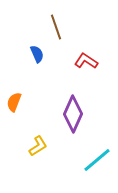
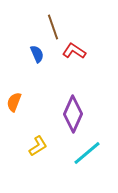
brown line: moved 3 px left
red L-shape: moved 12 px left, 10 px up
cyan line: moved 10 px left, 7 px up
